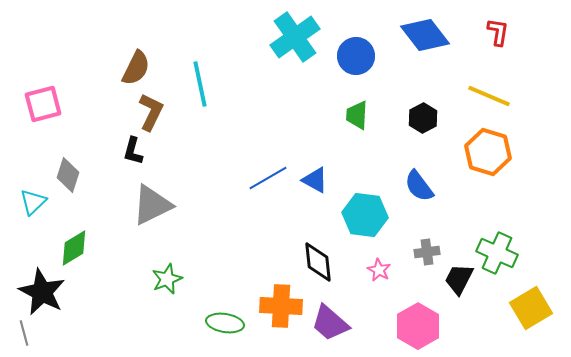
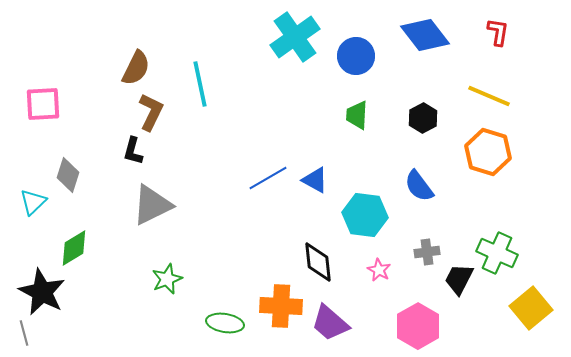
pink square: rotated 12 degrees clockwise
yellow square: rotated 9 degrees counterclockwise
